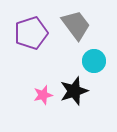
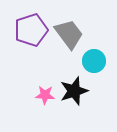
gray trapezoid: moved 7 px left, 9 px down
purple pentagon: moved 3 px up
pink star: moved 2 px right; rotated 18 degrees clockwise
